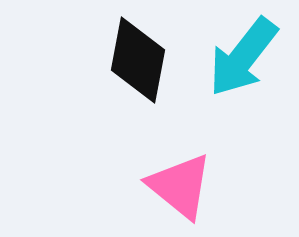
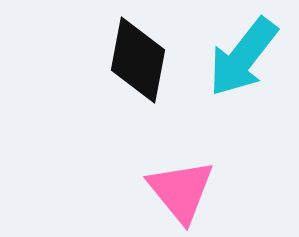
pink triangle: moved 1 px right, 5 px down; rotated 12 degrees clockwise
